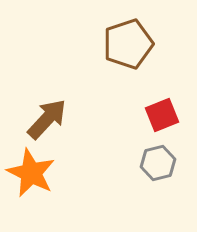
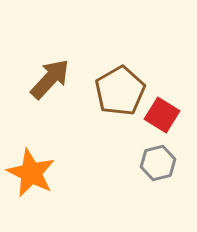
brown pentagon: moved 8 px left, 47 px down; rotated 12 degrees counterclockwise
red square: rotated 36 degrees counterclockwise
brown arrow: moved 3 px right, 40 px up
